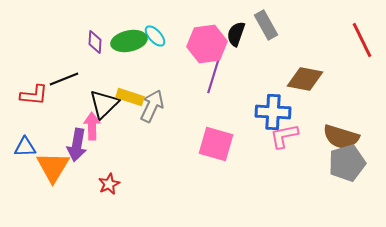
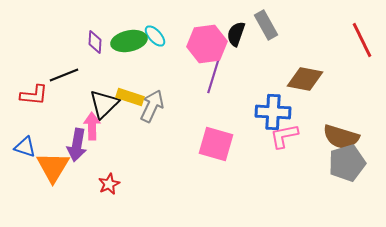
black line: moved 4 px up
blue triangle: rotated 20 degrees clockwise
